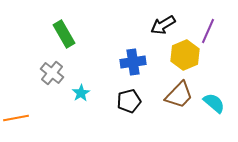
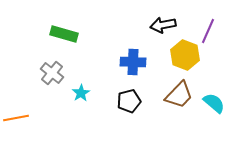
black arrow: rotated 20 degrees clockwise
green rectangle: rotated 44 degrees counterclockwise
yellow hexagon: rotated 16 degrees counterclockwise
blue cross: rotated 10 degrees clockwise
